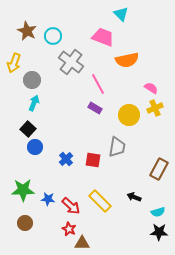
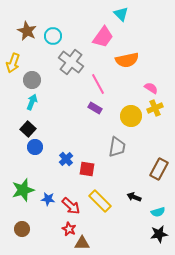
pink trapezoid: rotated 105 degrees clockwise
yellow arrow: moved 1 px left
cyan arrow: moved 2 px left, 1 px up
yellow circle: moved 2 px right, 1 px down
red square: moved 6 px left, 9 px down
green star: rotated 15 degrees counterclockwise
brown circle: moved 3 px left, 6 px down
black star: moved 2 px down; rotated 12 degrees counterclockwise
